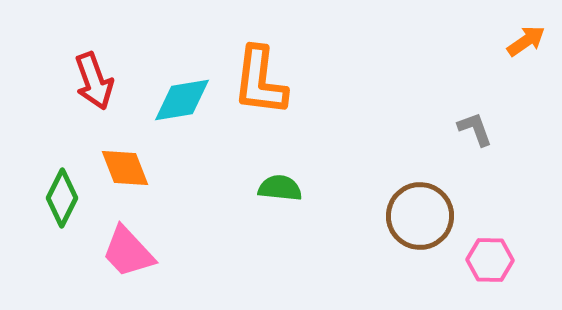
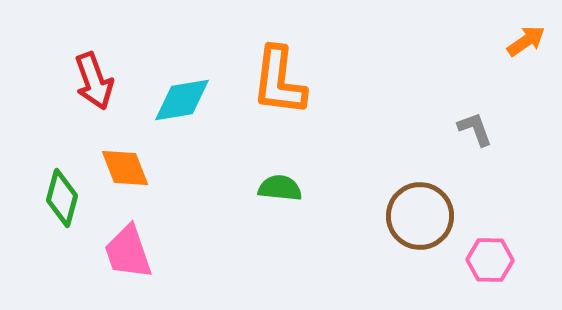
orange L-shape: moved 19 px right
green diamond: rotated 12 degrees counterclockwise
pink trapezoid: rotated 24 degrees clockwise
